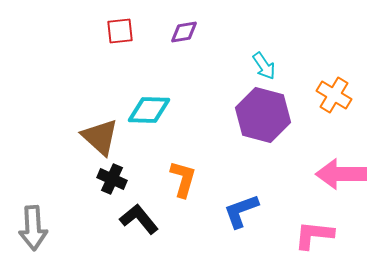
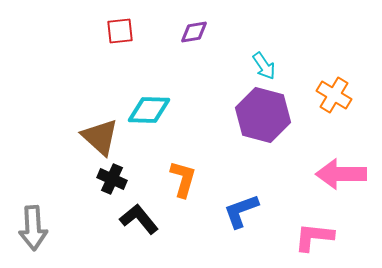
purple diamond: moved 10 px right
pink L-shape: moved 2 px down
